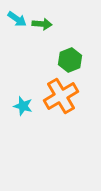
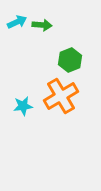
cyan arrow: moved 3 px down; rotated 60 degrees counterclockwise
green arrow: moved 1 px down
cyan star: rotated 24 degrees counterclockwise
